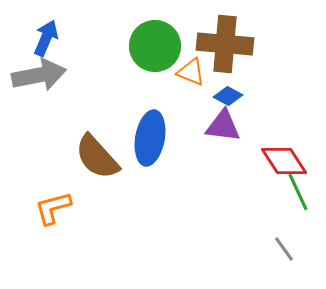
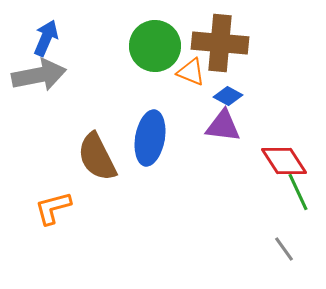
brown cross: moved 5 px left, 1 px up
brown semicircle: rotated 15 degrees clockwise
